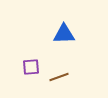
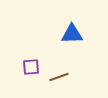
blue triangle: moved 8 px right
